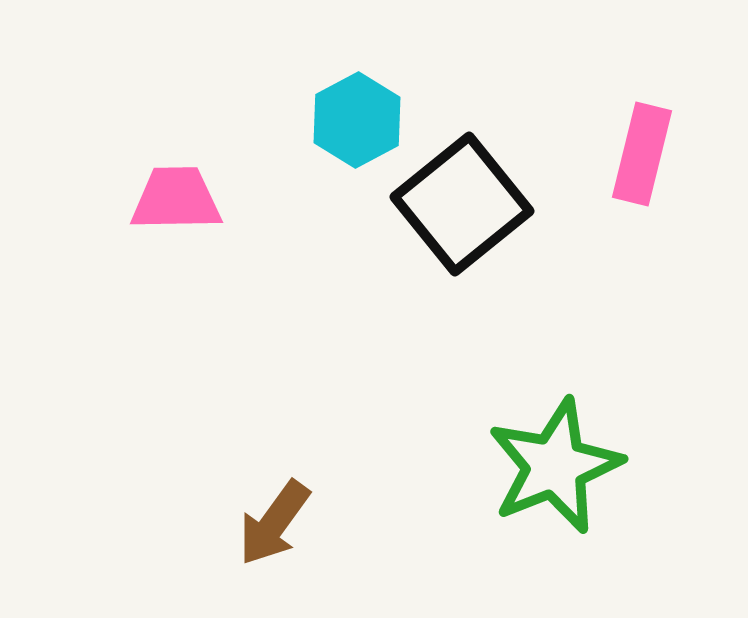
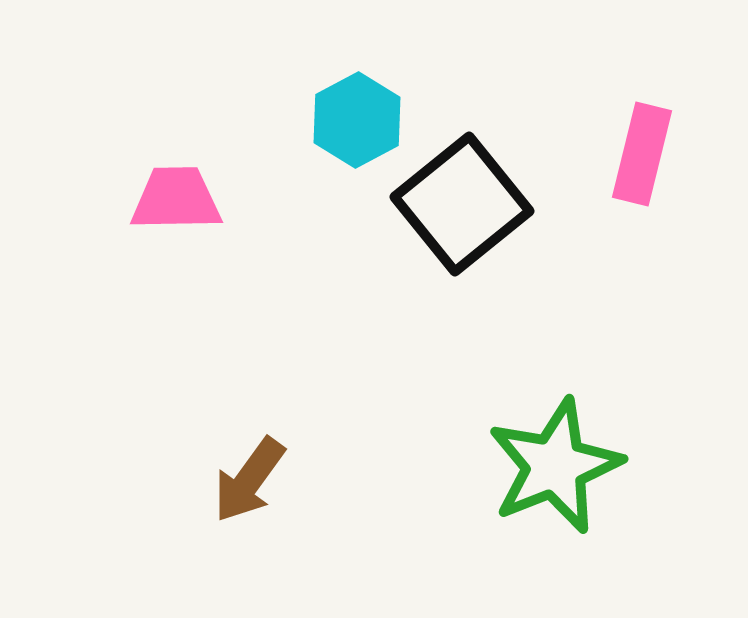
brown arrow: moved 25 px left, 43 px up
